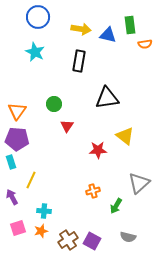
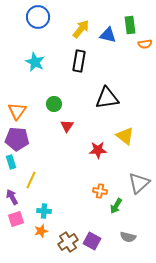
yellow arrow: rotated 60 degrees counterclockwise
cyan star: moved 10 px down
orange cross: moved 7 px right; rotated 24 degrees clockwise
pink square: moved 2 px left, 9 px up
brown cross: moved 2 px down
